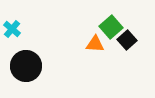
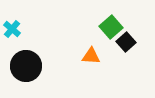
black square: moved 1 px left, 2 px down
orange triangle: moved 4 px left, 12 px down
